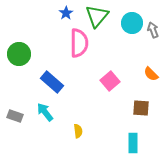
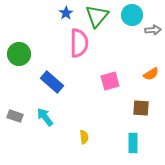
cyan circle: moved 8 px up
gray arrow: rotated 105 degrees clockwise
orange semicircle: rotated 77 degrees counterclockwise
pink square: rotated 24 degrees clockwise
cyan arrow: moved 5 px down
yellow semicircle: moved 6 px right, 6 px down
